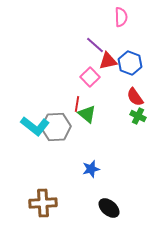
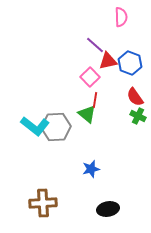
red line: moved 18 px right, 4 px up
black ellipse: moved 1 px left, 1 px down; rotated 50 degrees counterclockwise
